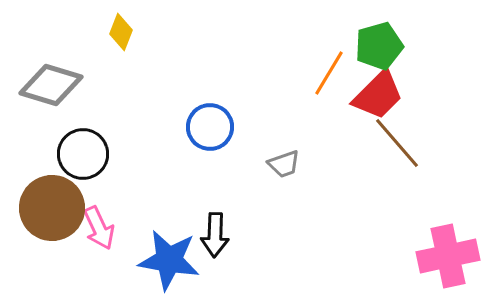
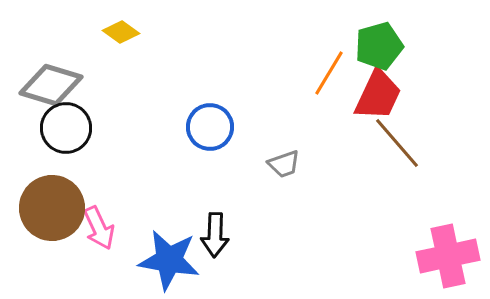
yellow diamond: rotated 75 degrees counterclockwise
red trapezoid: rotated 20 degrees counterclockwise
black circle: moved 17 px left, 26 px up
